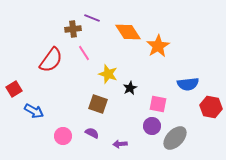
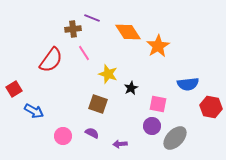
black star: moved 1 px right
